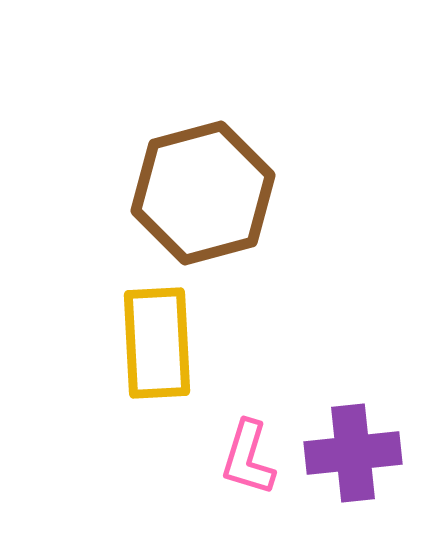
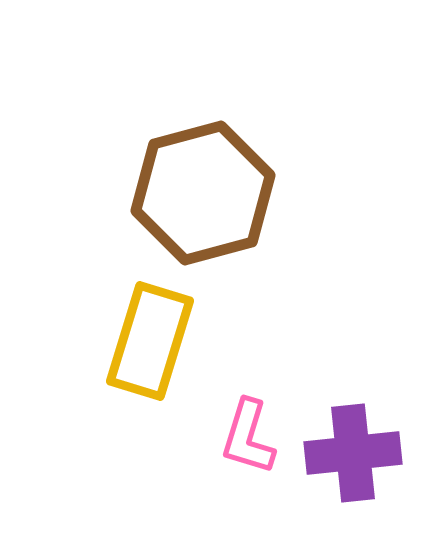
yellow rectangle: moved 7 px left, 2 px up; rotated 20 degrees clockwise
pink L-shape: moved 21 px up
